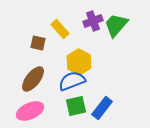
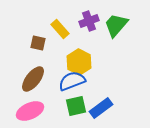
purple cross: moved 4 px left
blue rectangle: moved 1 px left; rotated 15 degrees clockwise
